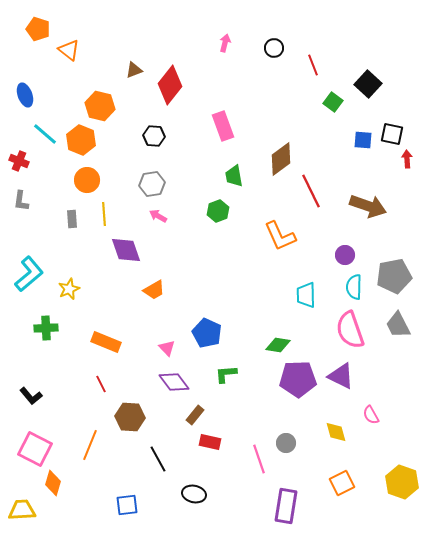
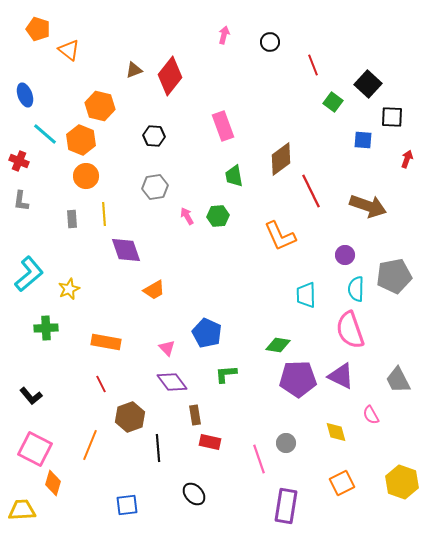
pink arrow at (225, 43): moved 1 px left, 8 px up
black circle at (274, 48): moved 4 px left, 6 px up
red diamond at (170, 85): moved 9 px up
black square at (392, 134): moved 17 px up; rotated 10 degrees counterclockwise
red arrow at (407, 159): rotated 24 degrees clockwise
orange circle at (87, 180): moved 1 px left, 4 px up
gray hexagon at (152, 184): moved 3 px right, 3 px down
green hexagon at (218, 211): moved 5 px down; rotated 15 degrees clockwise
pink arrow at (158, 216): moved 29 px right; rotated 30 degrees clockwise
cyan semicircle at (354, 287): moved 2 px right, 2 px down
gray trapezoid at (398, 325): moved 55 px down
orange rectangle at (106, 342): rotated 12 degrees counterclockwise
purple diamond at (174, 382): moved 2 px left
brown rectangle at (195, 415): rotated 48 degrees counterclockwise
brown hexagon at (130, 417): rotated 24 degrees counterclockwise
black line at (158, 459): moved 11 px up; rotated 24 degrees clockwise
black ellipse at (194, 494): rotated 35 degrees clockwise
